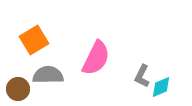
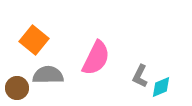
orange square: rotated 20 degrees counterclockwise
gray L-shape: moved 2 px left
brown circle: moved 1 px left, 1 px up
